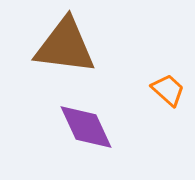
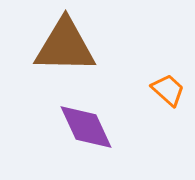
brown triangle: rotated 6 degrees counterclockwise
